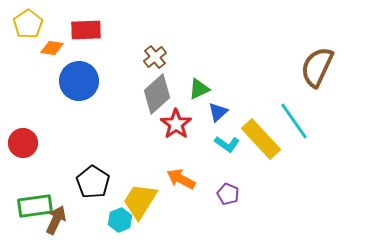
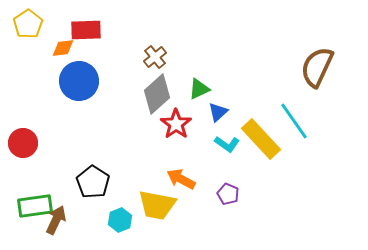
orange diamond: moved 11 px right; rotated 15 degrees counterclockwise
yellow trapezoid: moved 17 px right, 4 px down; rotated 111 degrees counterclockwise
